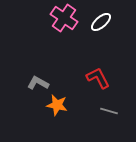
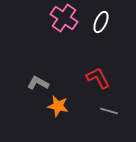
white ellipse: rotated 25 degrees counterclockwise
orange star: moved 1 px right, 1 px down
